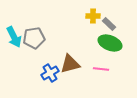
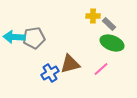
cyan arrow: rotated 120 degrees clockwise
green ellipse: moved 2 px right
pink line: rotated 49 degrees counterclockwise
